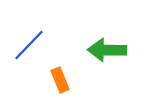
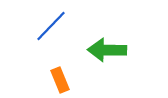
blue line: moved 22 px right, 19 px up
